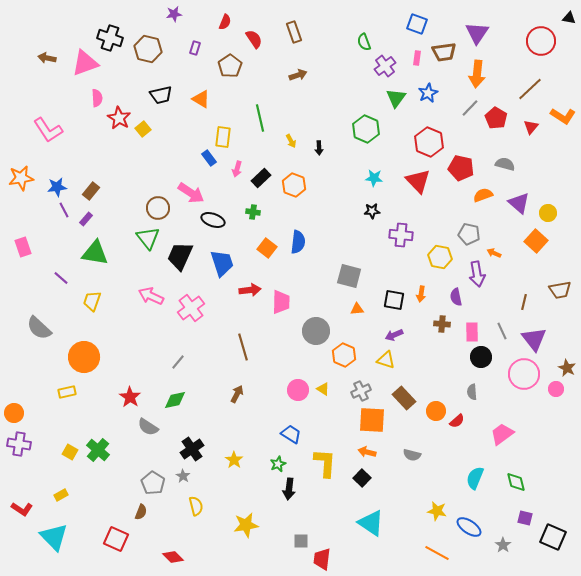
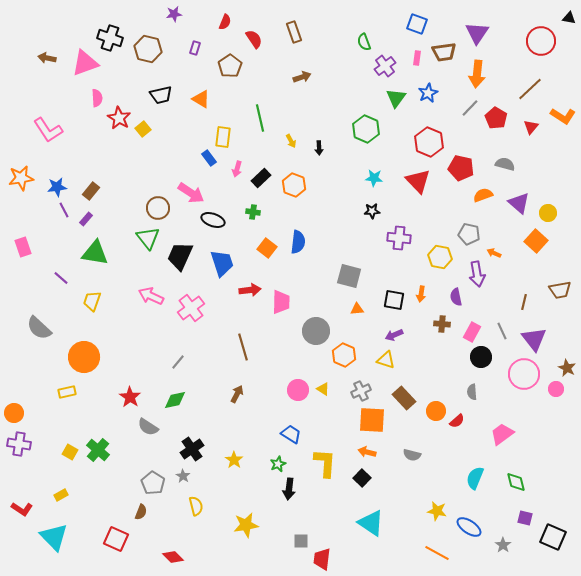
brown arrow at (298, 75): moved 4 px right, 2 px down
purple cross at (401, 235): moved 2 px left, 3 px down
pink rectangle at (472, 332): rotated 30 degrees clockwise
